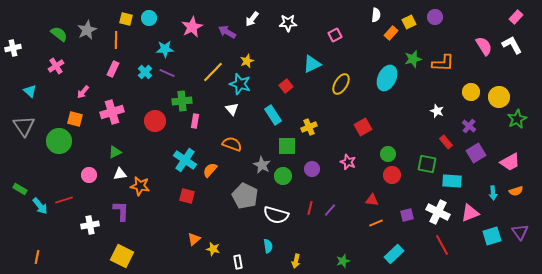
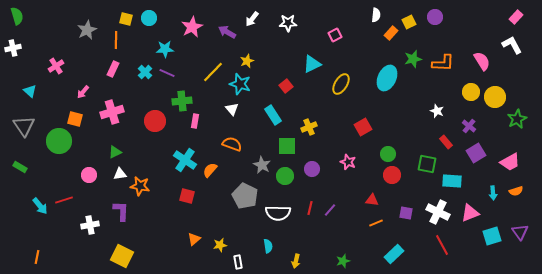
green semicircle at (59, 34): moved 42 px left, 18 px up; rotated 36 degrees clockwise
pink semicircle at (484, 46): moved 2 px left, 15 px down
yellow circle at (499, 97): moved 4 px left
green circle at (283, 176): moved 2 px right
green rectangle at (20, 189): moved 22 px up
white semicircle at (276, 215): moved 2 px right, 2 px up; rotated 15 degrees counterclockwise
purple square at (407, 215): moved 1 px left, 2 px up; rotated 24 degrees clockwise
yellow star at (213, 249): moved 7 px right, 4 px up; rotated 24 degrees counterclockwise
